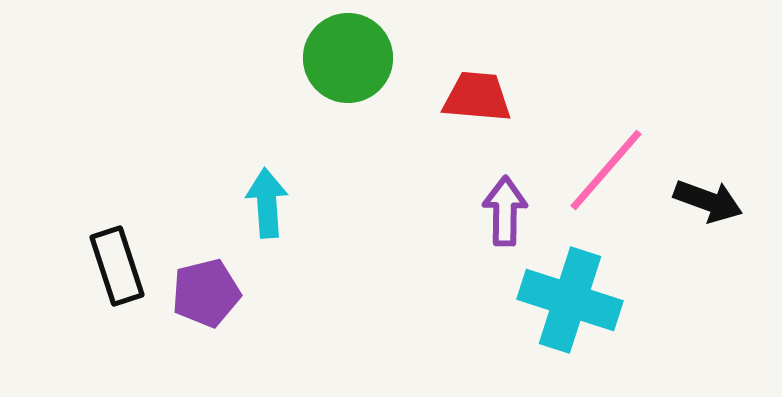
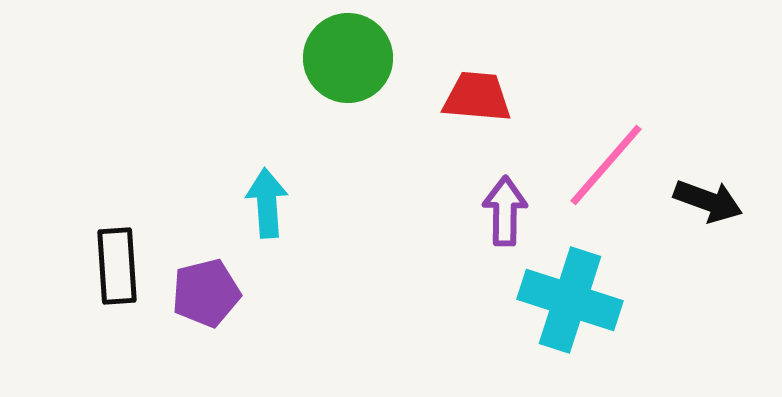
pink line: moved 5 px up
black rectangle: rotated 14 degrees clockwise
